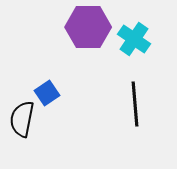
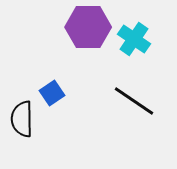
blue square: moved 5 px right
black line: moved 1 px left, 3 px up; rotated 51 degrees counterclockwise
black semicircle: rotated 12 degrees counterclockwise
